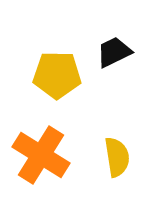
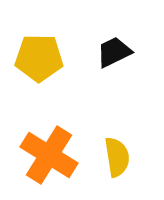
yellow pentagon: moved 18 px left, 17 px up
orange cross: moved 8 px right
